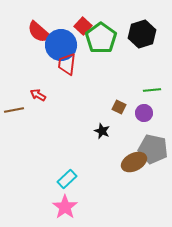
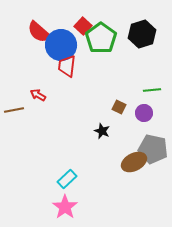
red trapezoid: moved 2 px down
